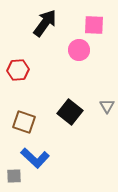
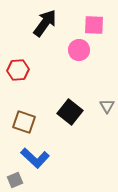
gray square: moved 1 px right, 4 px down; rotated 21 degrees counterclockwise
